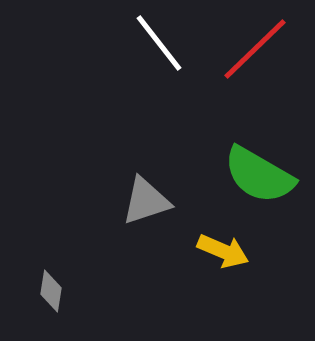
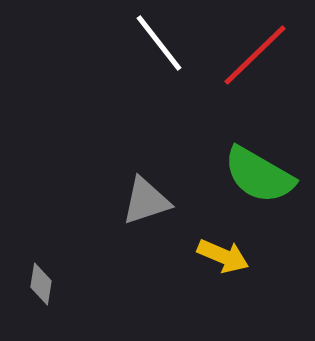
red line: moved 6 px down
yellow arrow: moved 5 px down
gray diamond: moved 10 px left, 7 px up
